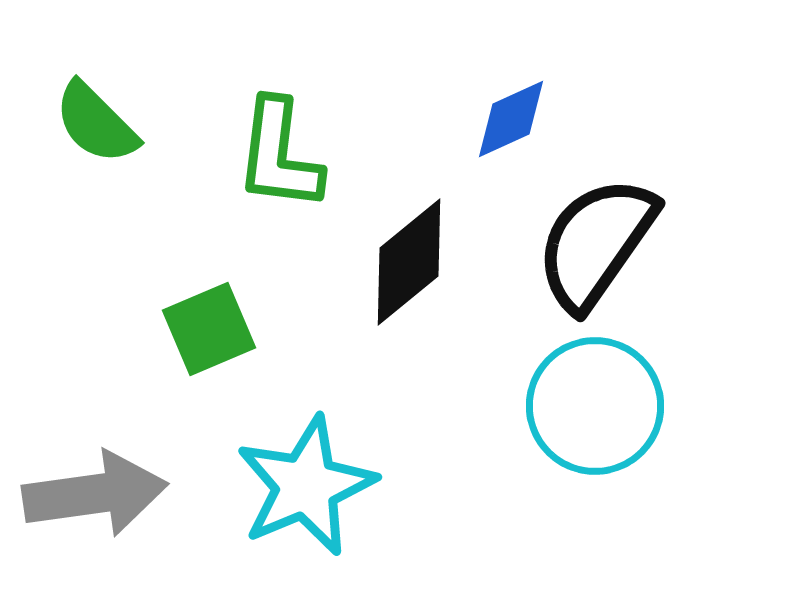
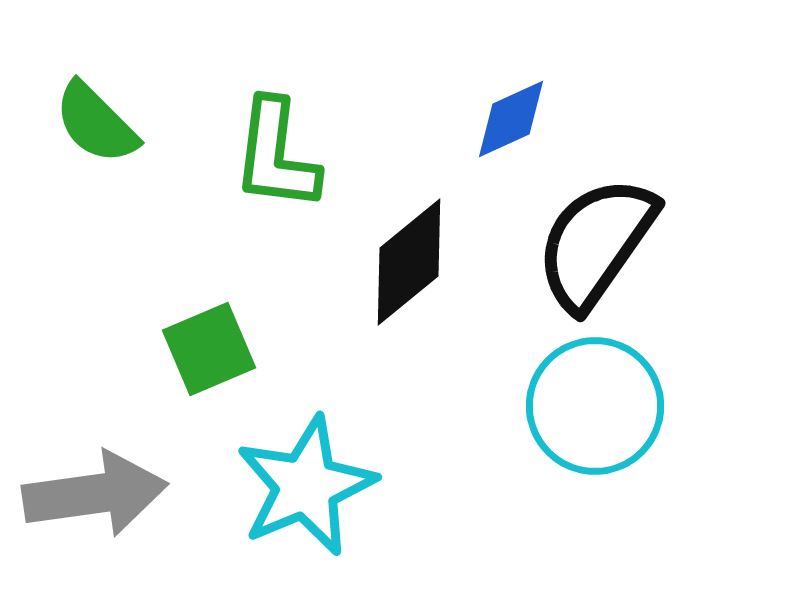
green L-shape: moved 3 px left
green square: moved 20 px down
